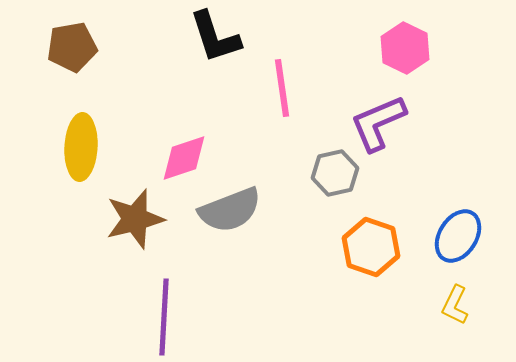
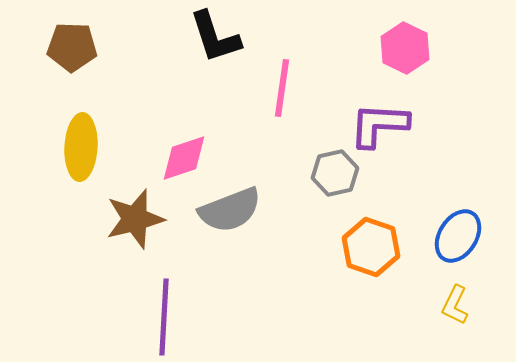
brown pentagon: rotated 12 degrees clockwise
pink line: rotated 16 degrees clockwise
purple L-shape: moved 1 px right, 2 px down; rotated 26 degrees clockwise
